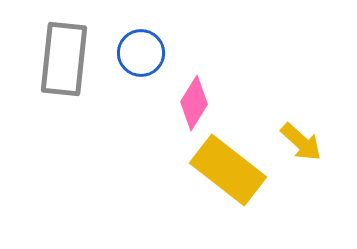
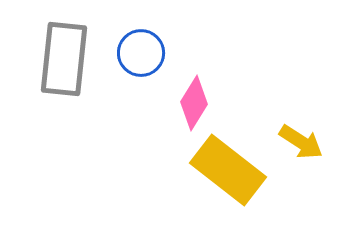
yellow arrow: rotated 9 degrees counterclockwise
